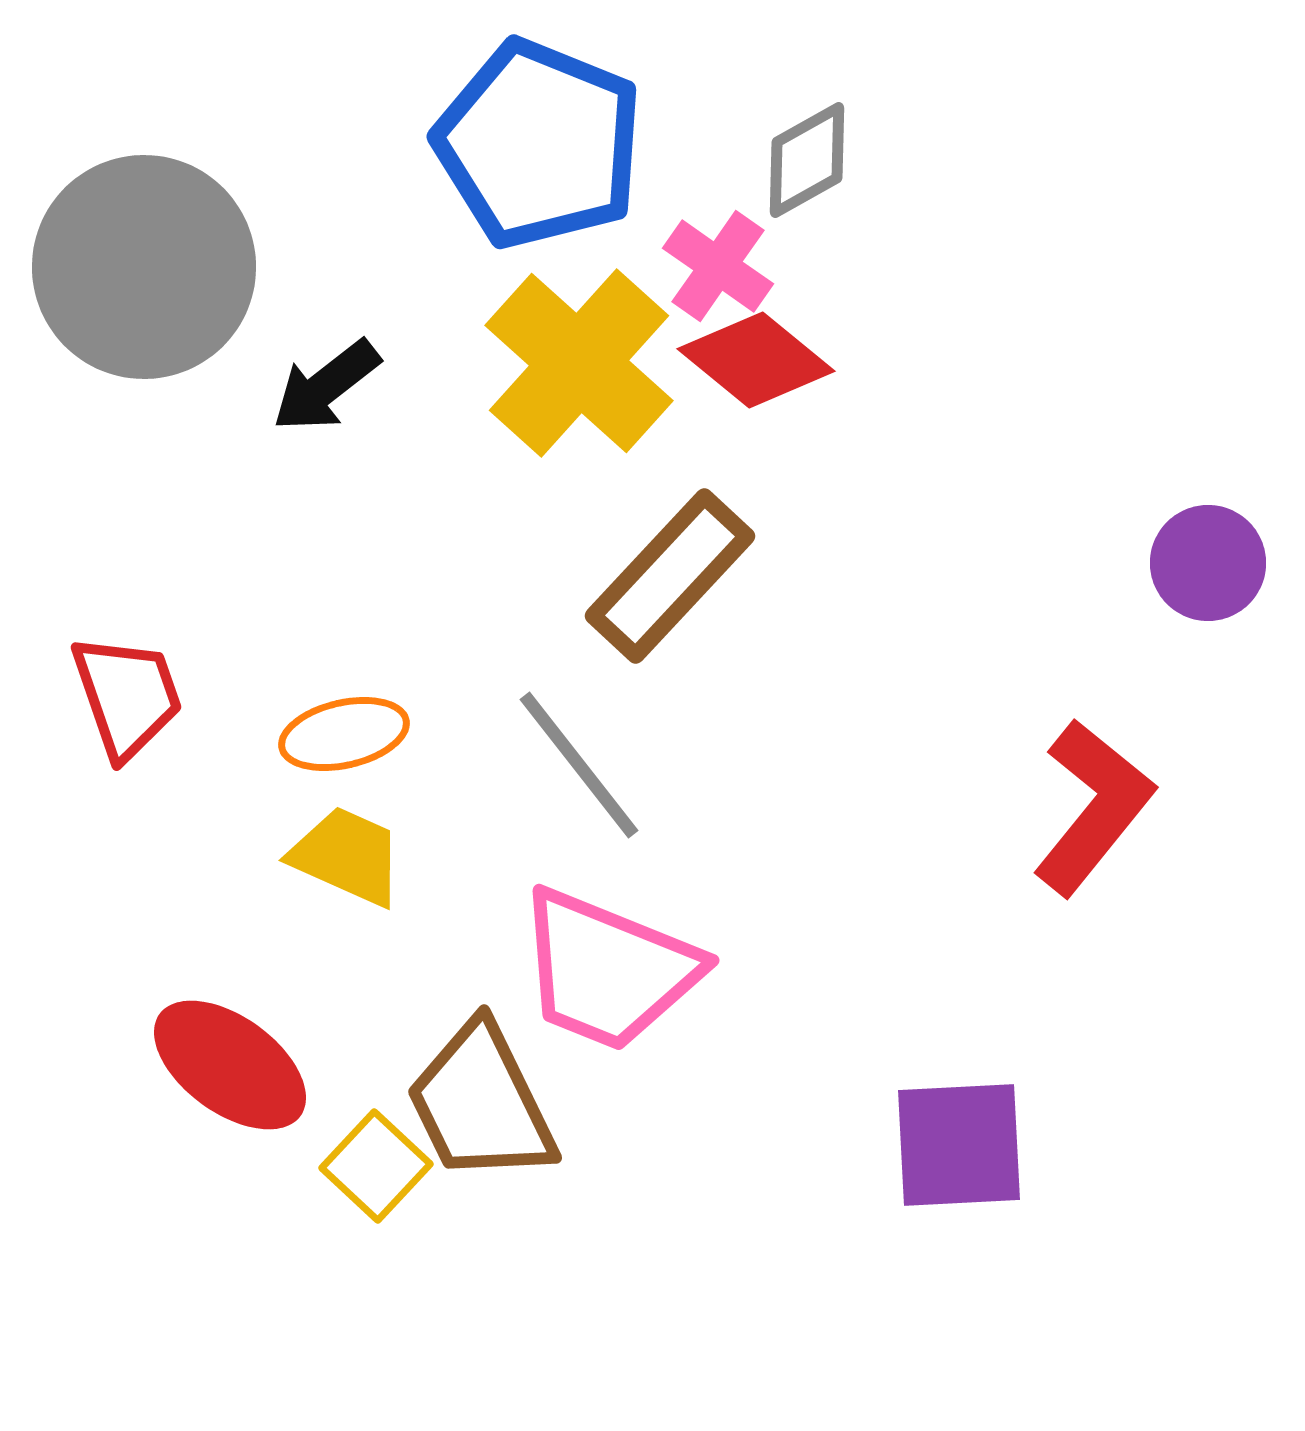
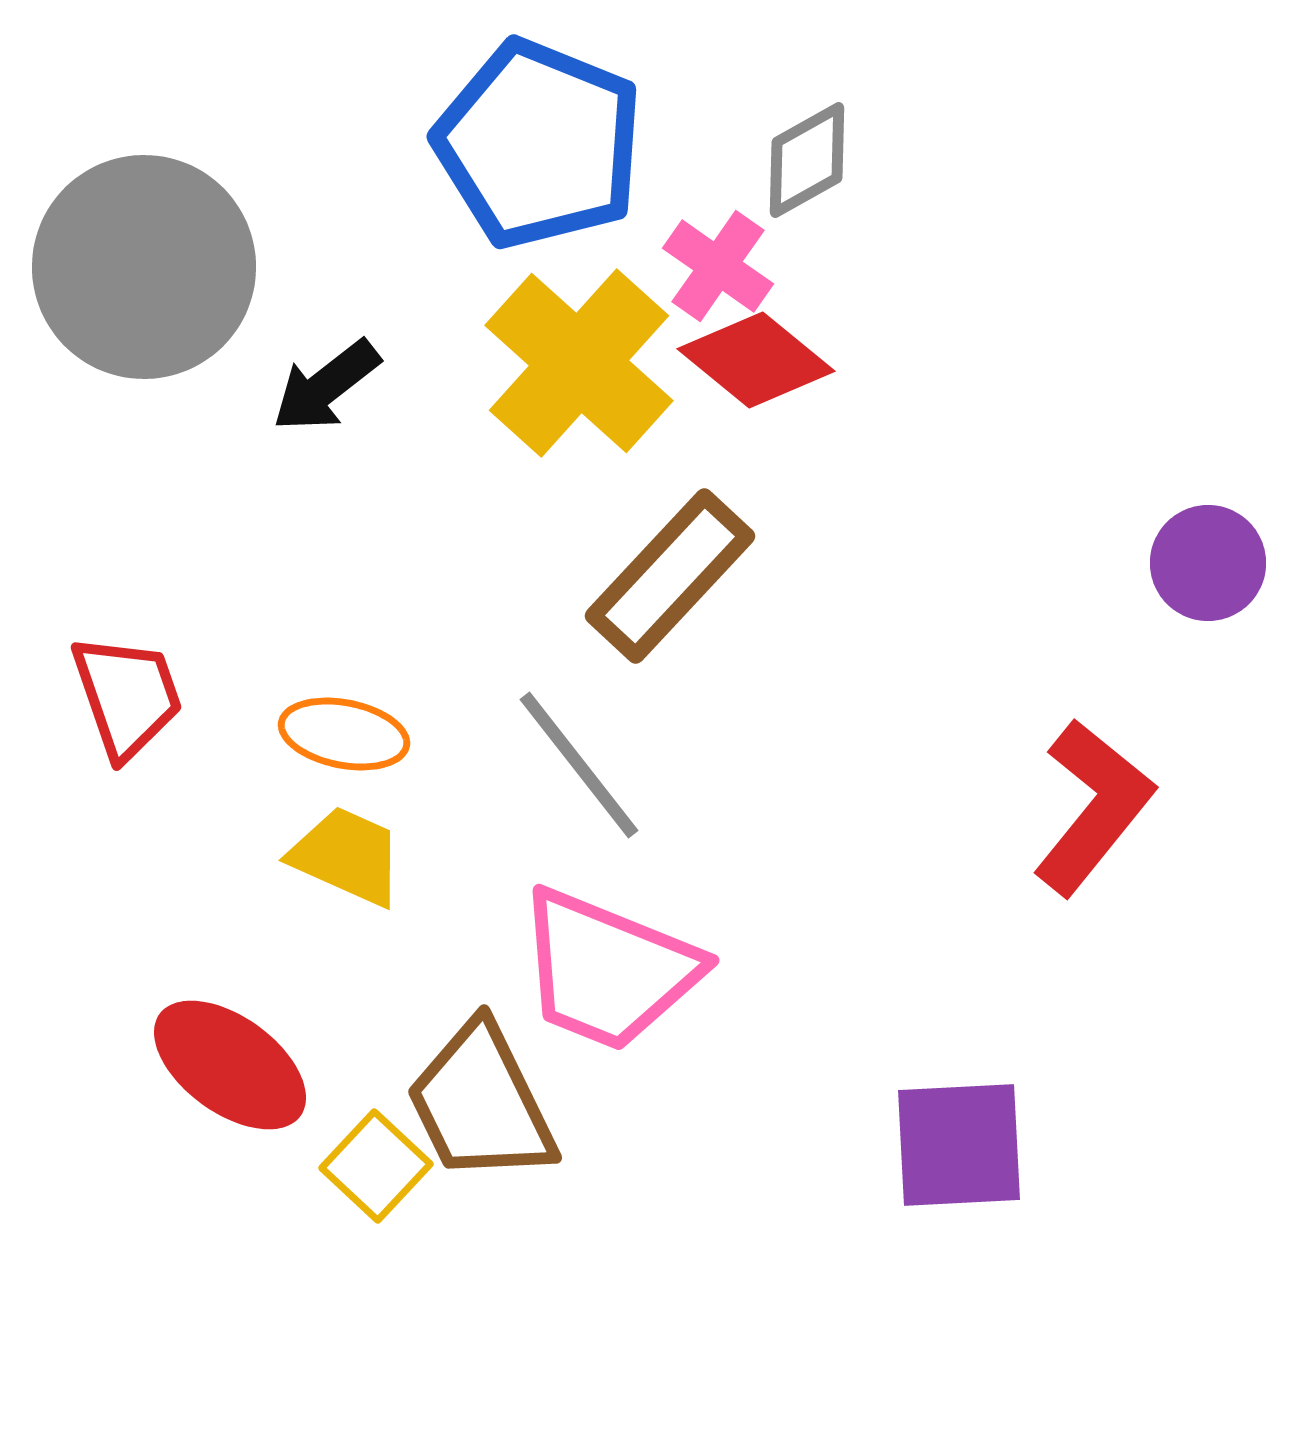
orange ellipse: rotated 24 degrees clockwise
